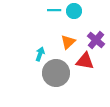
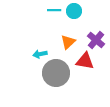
cyan arrow: rotated 120 degrees counterclockwise
